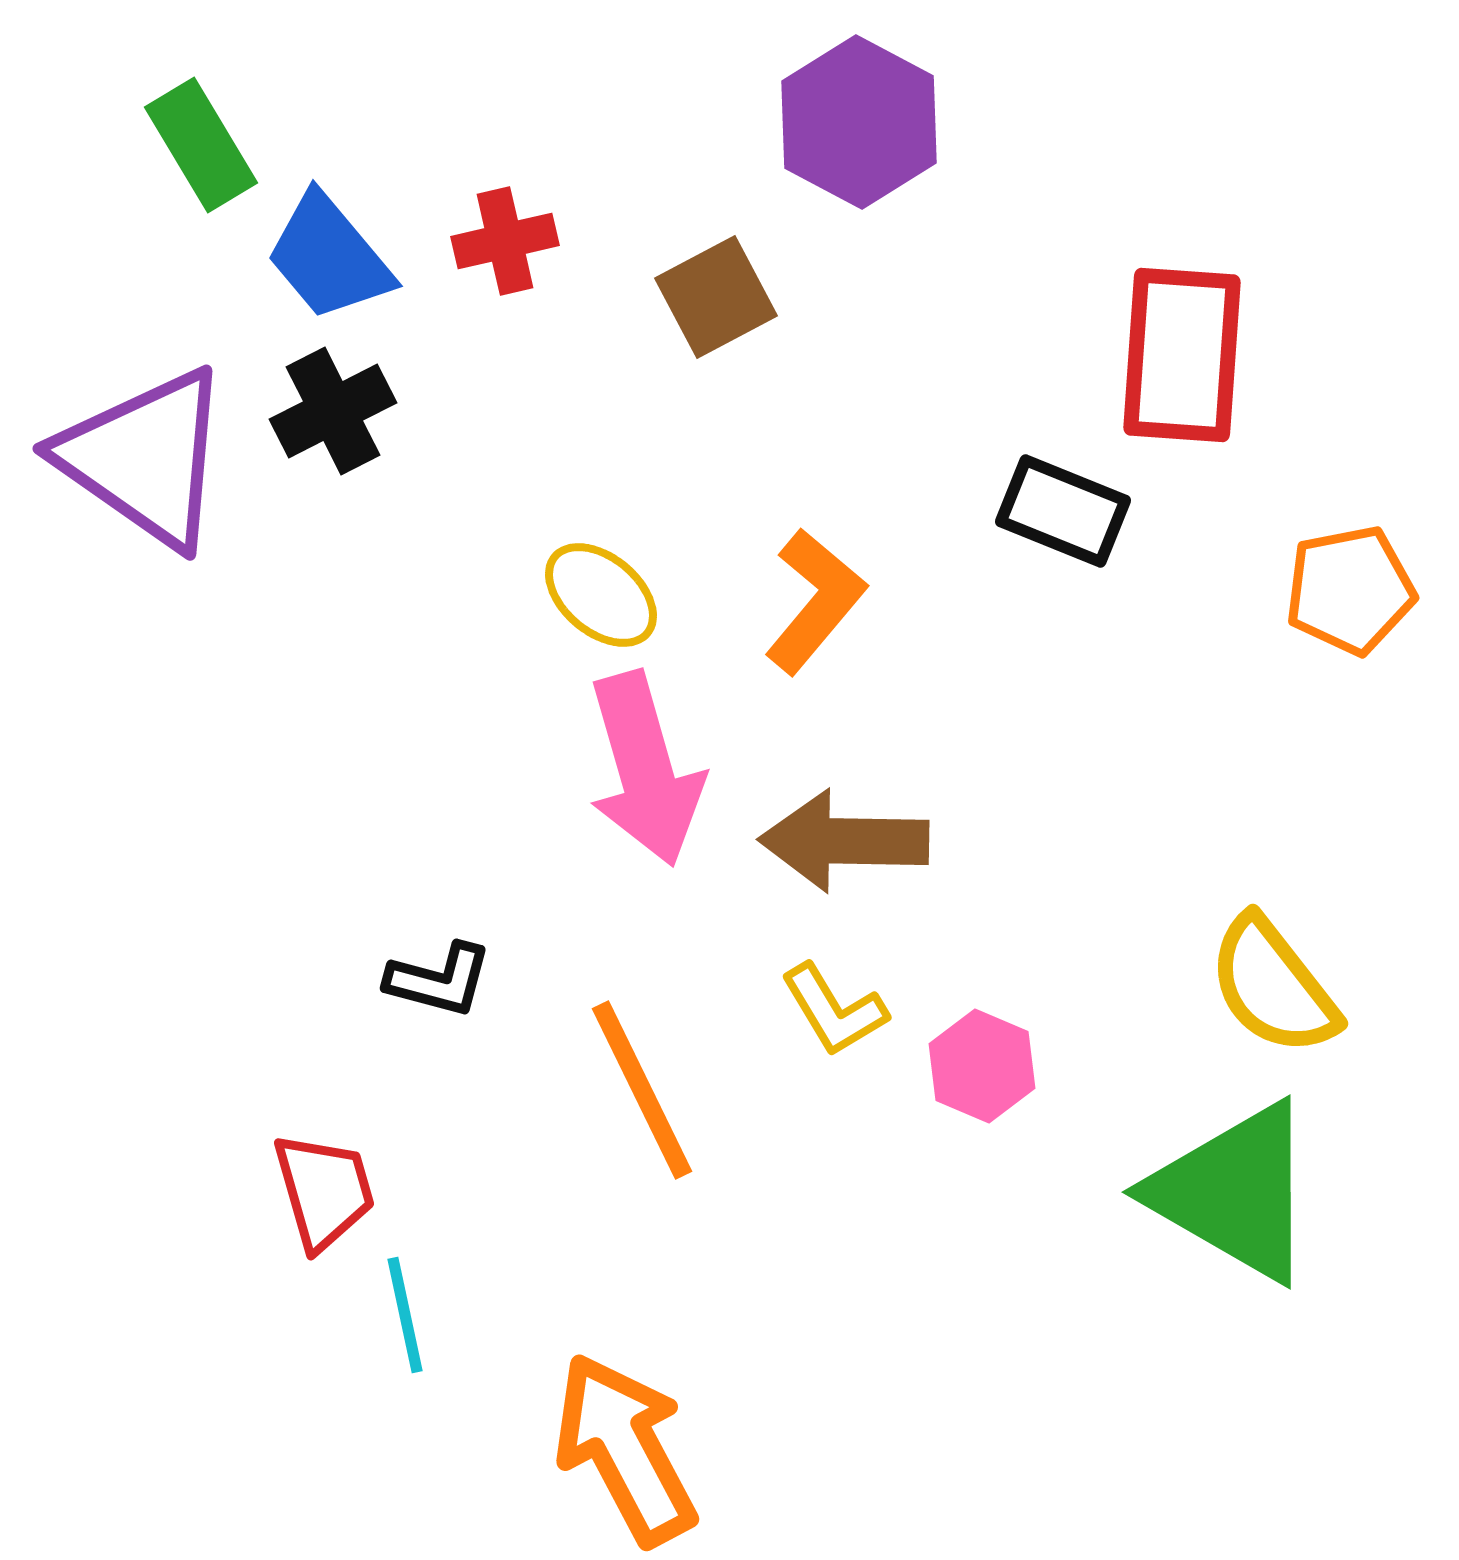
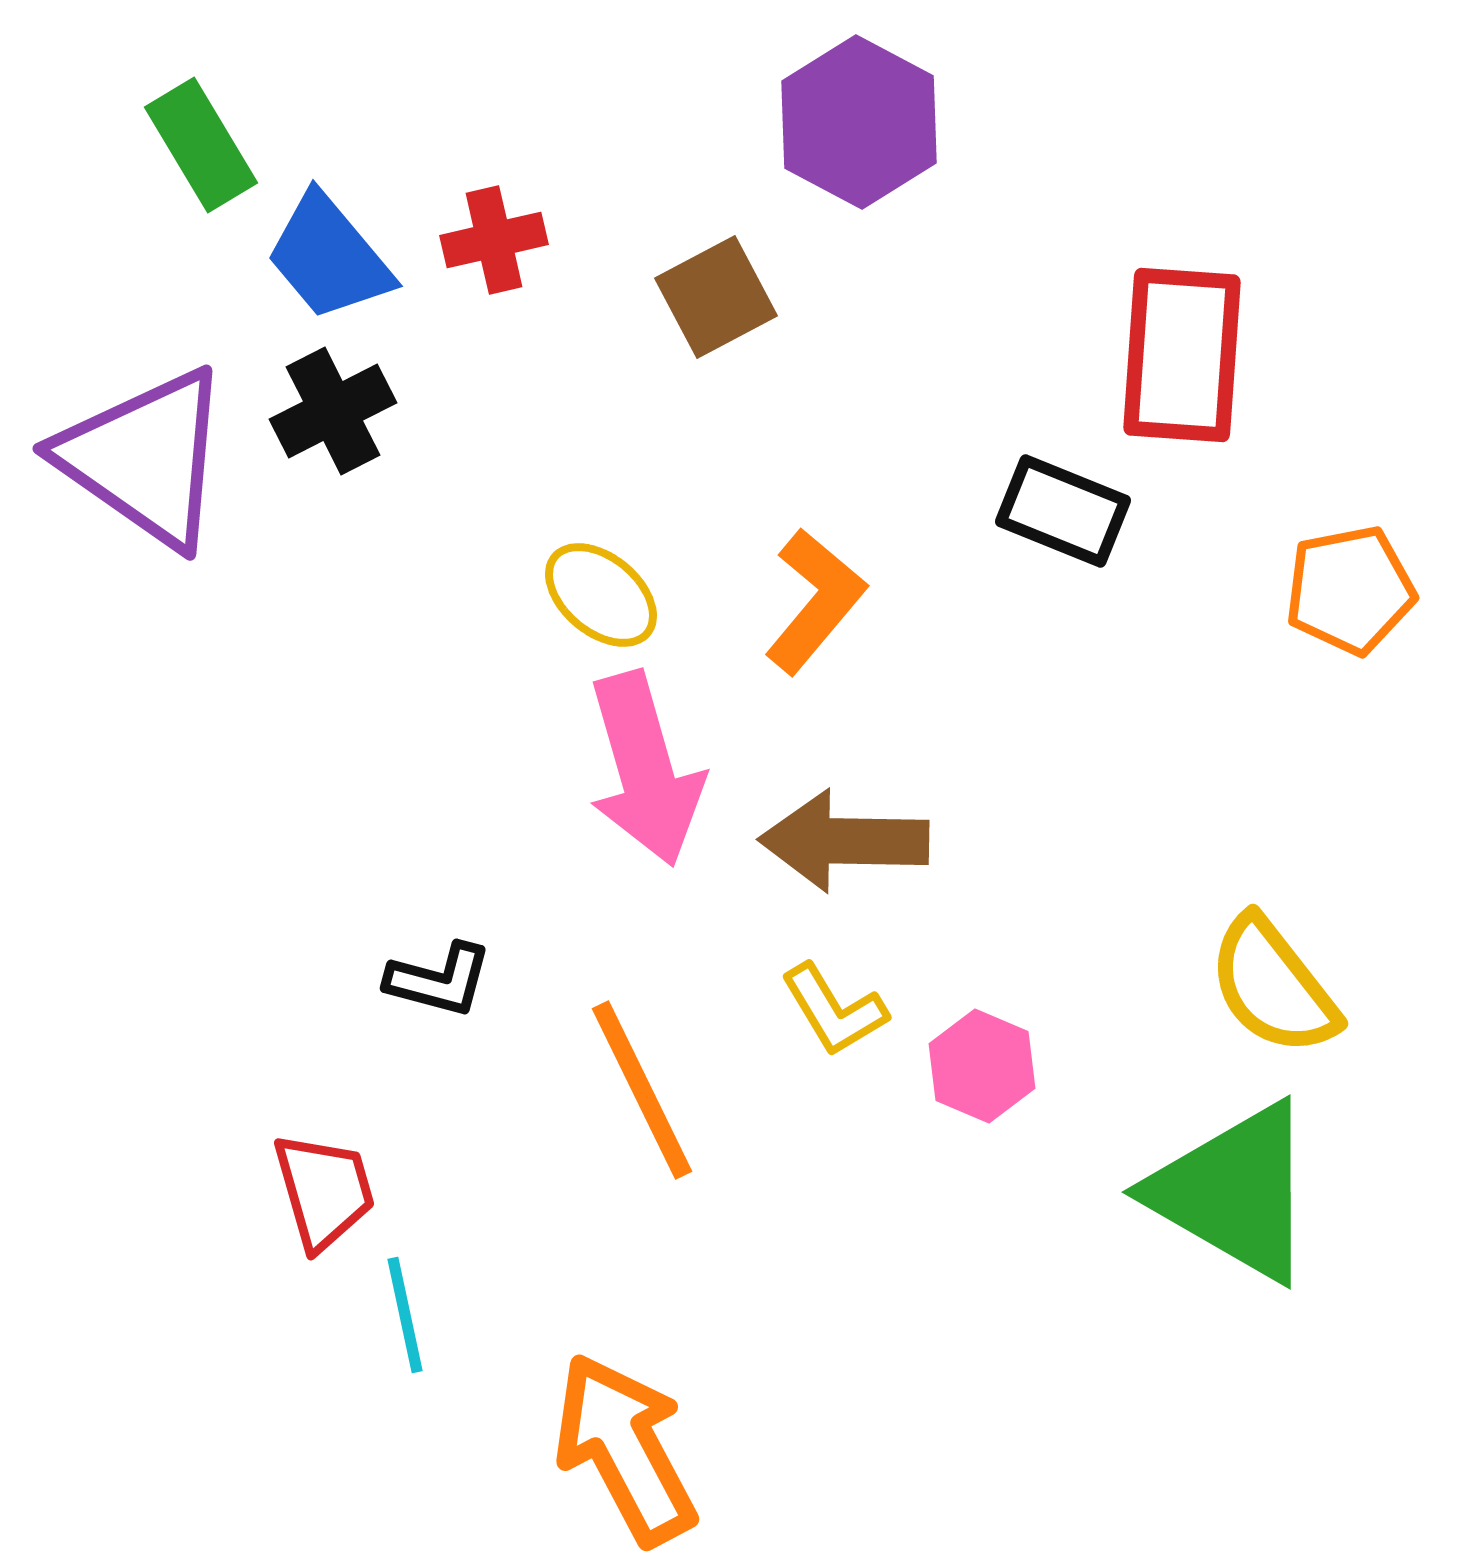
red cross: moved 11 px left, 1 px up
